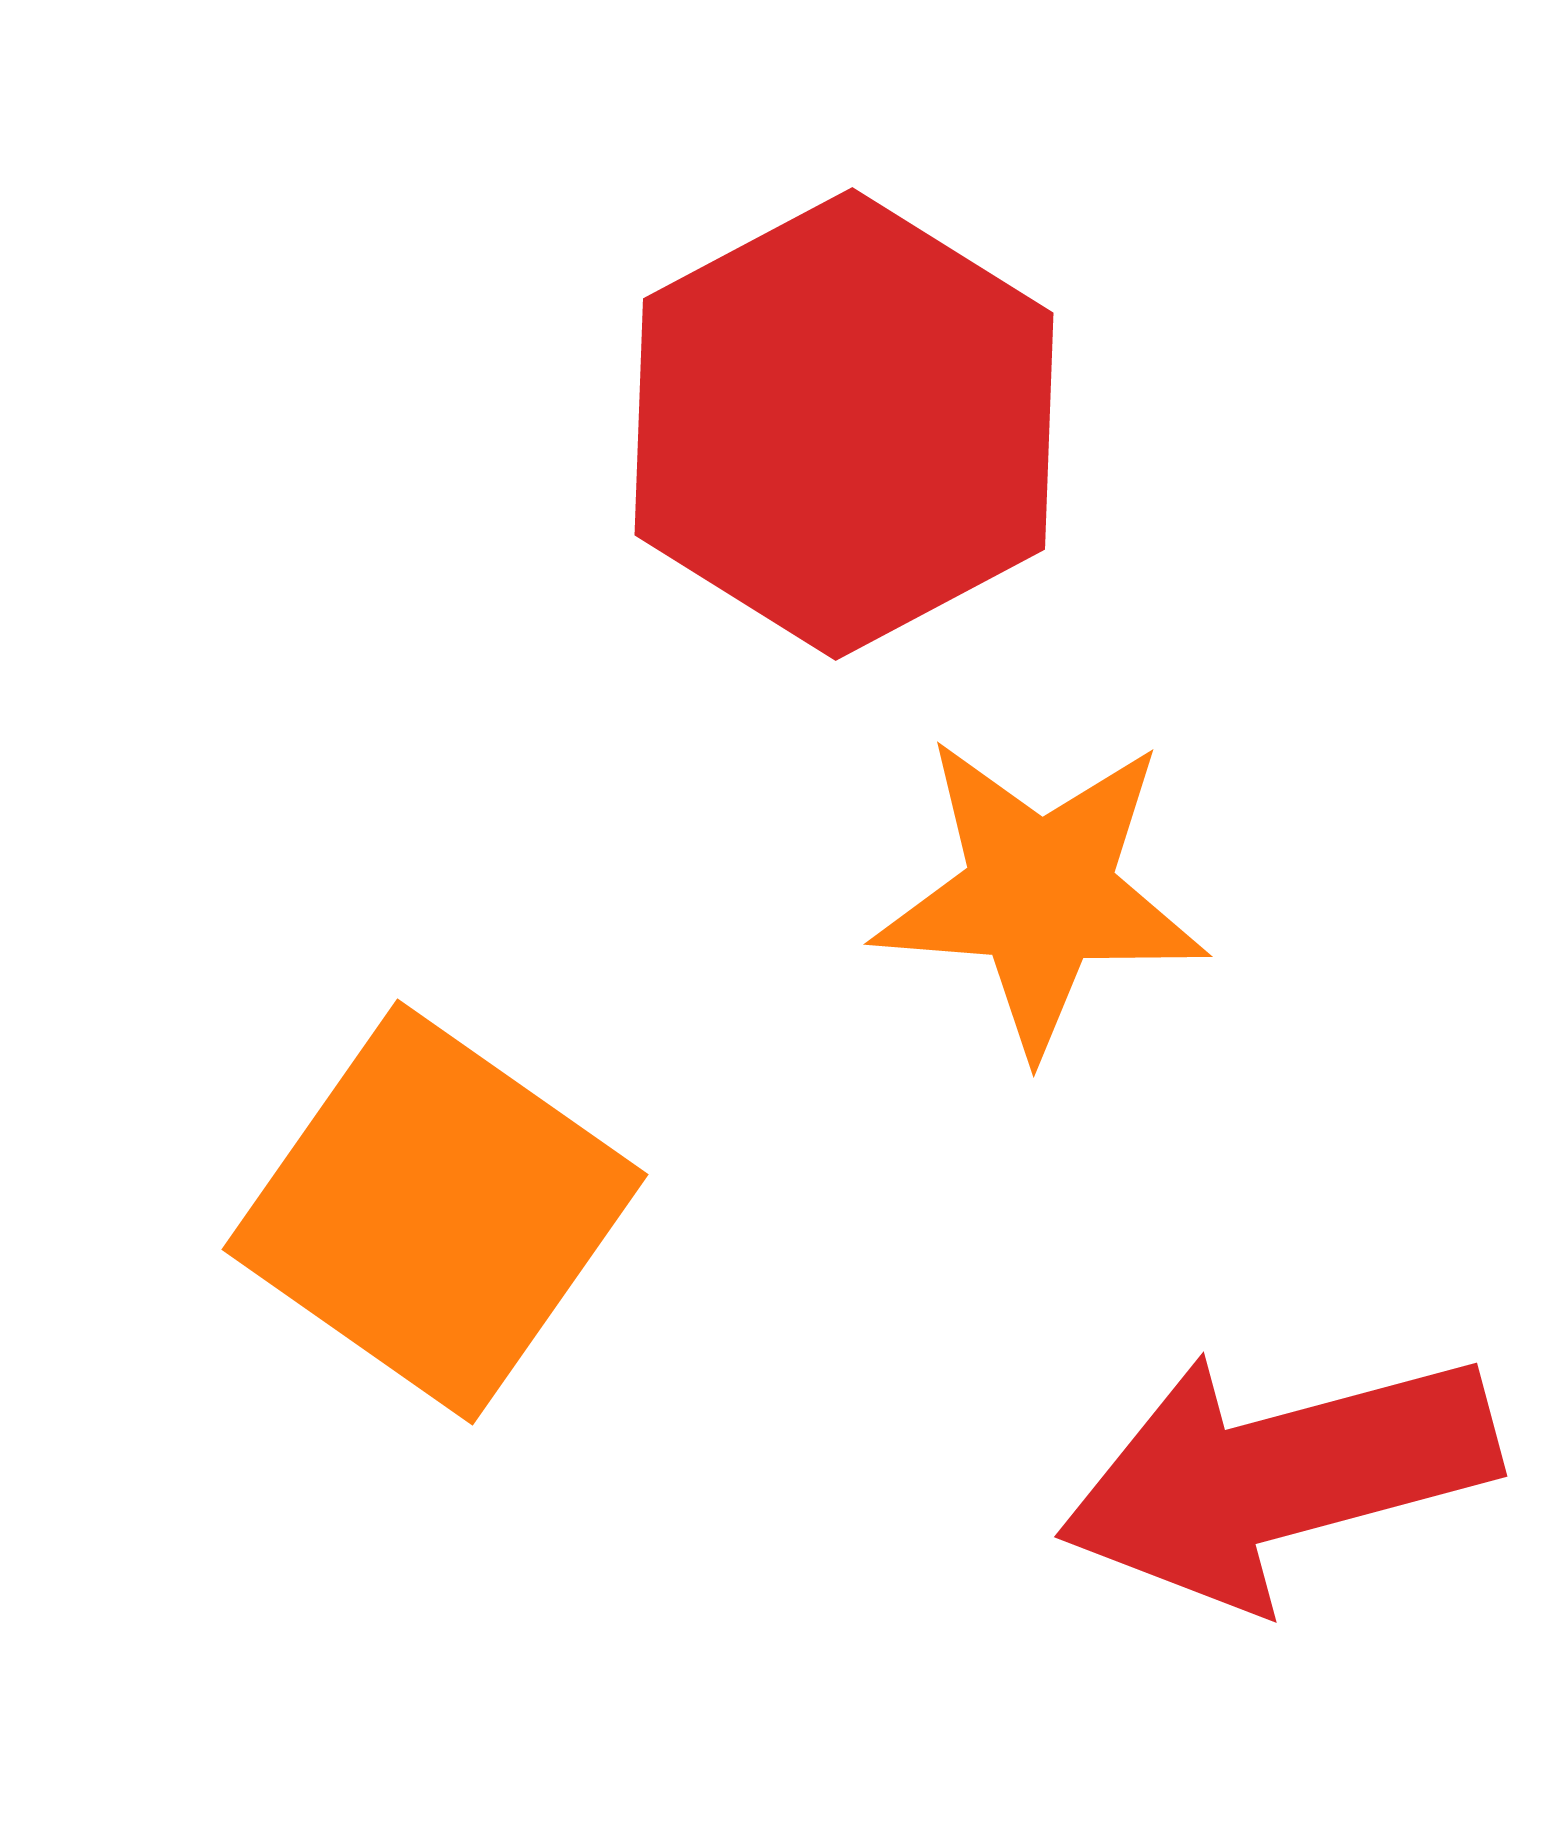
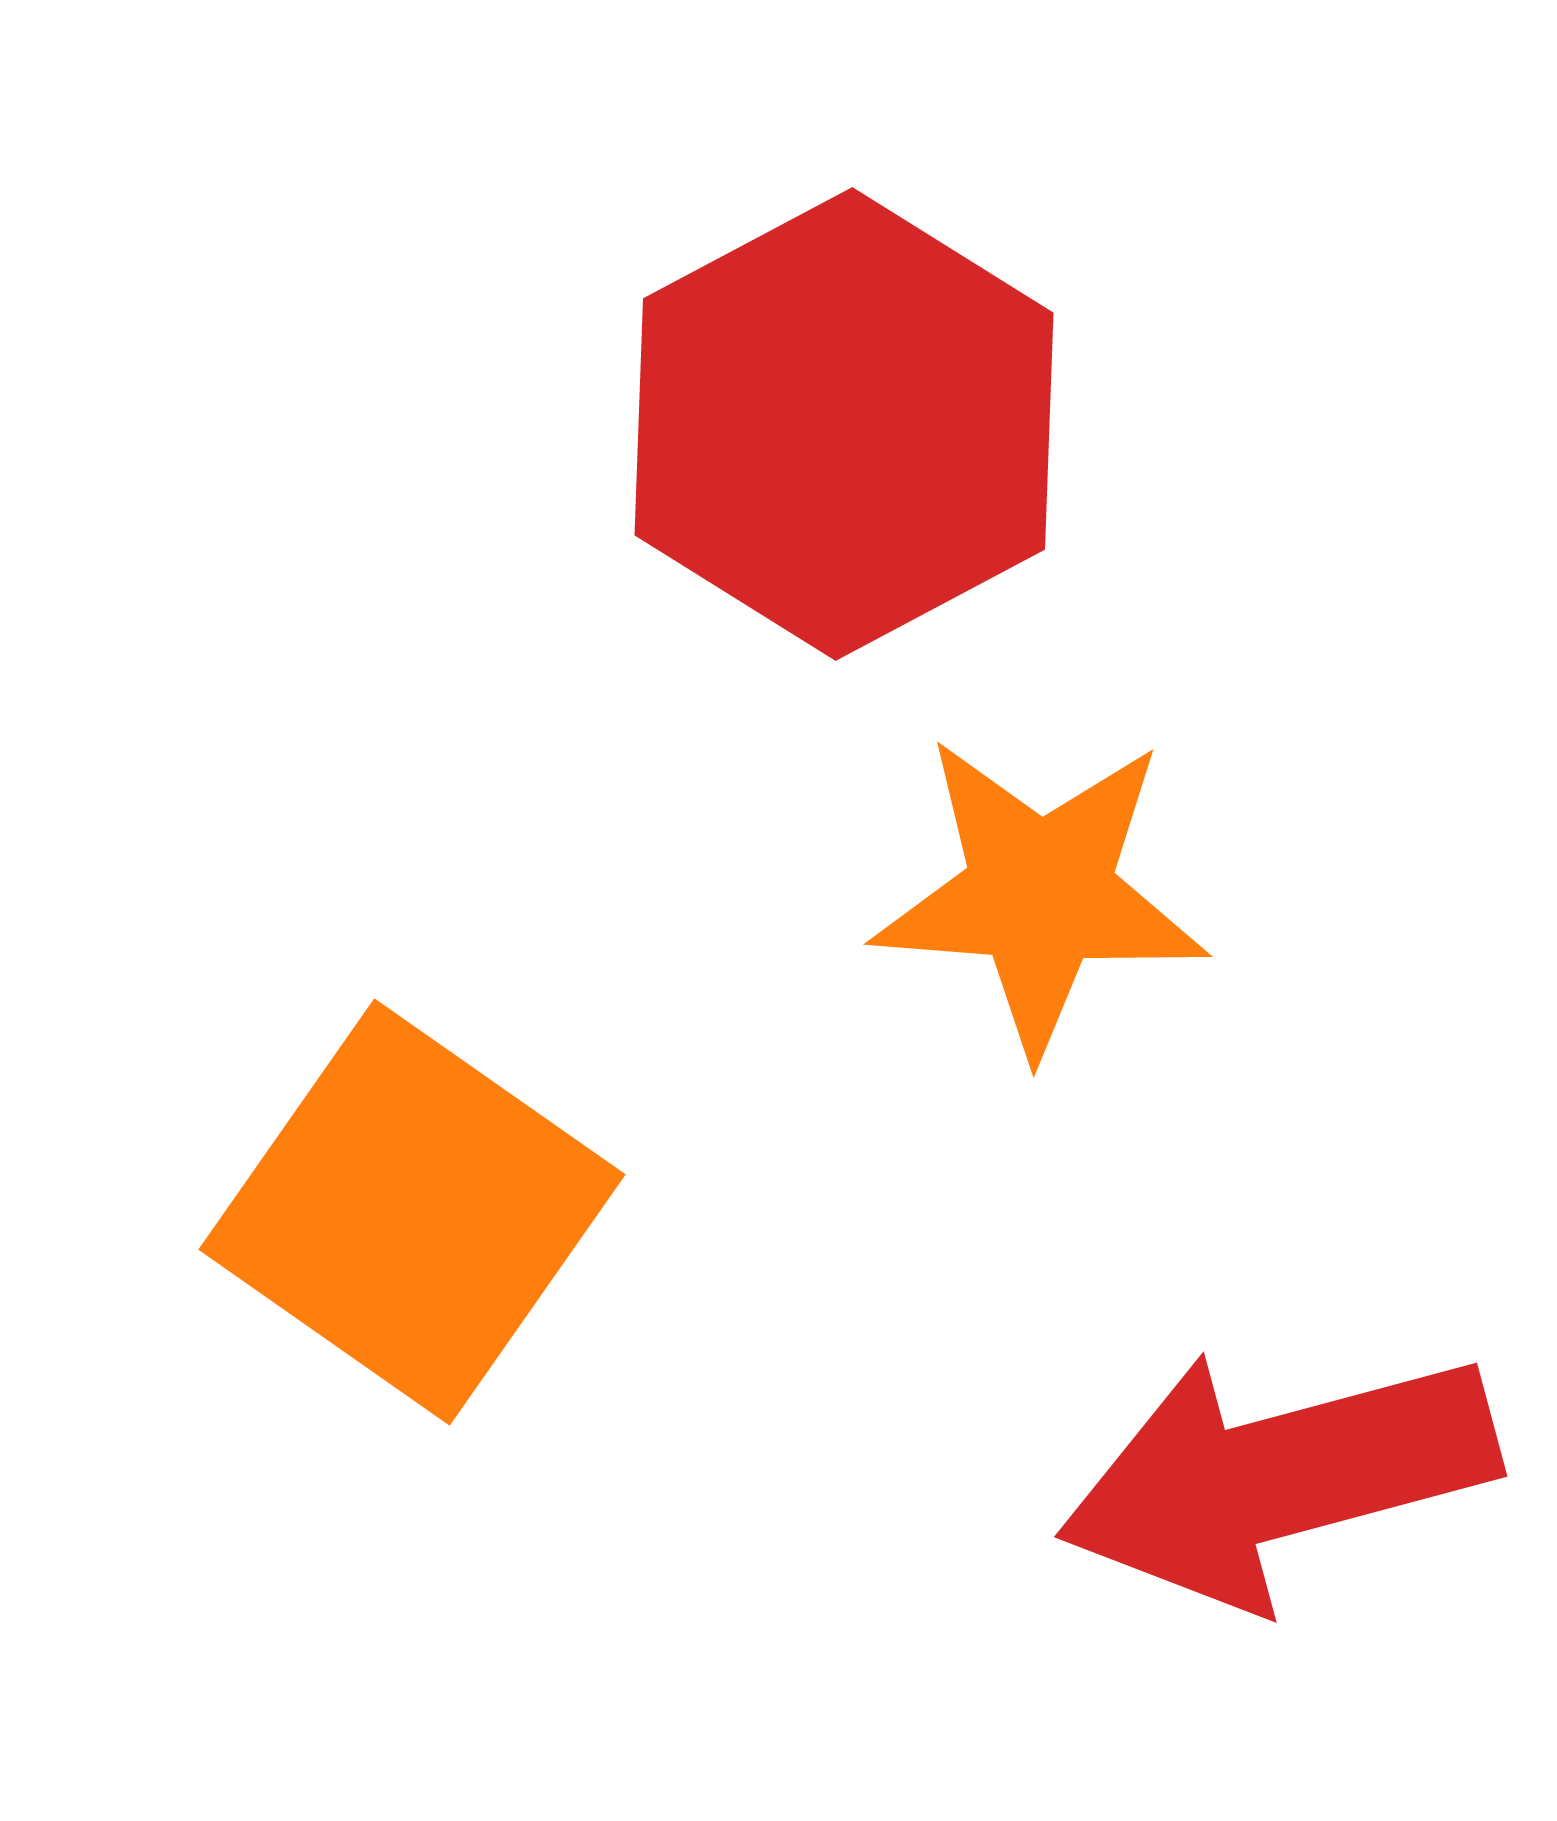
orange square: moved 23 px left
